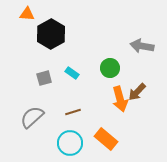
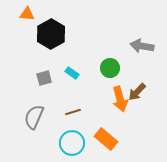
gray semicircle: moved 2 px right; rotated 25 degrees counterclockwise
cyan circle: moved 2 px right
